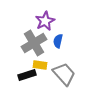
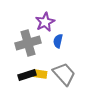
purple star: moved 1 px down
gray cross: moved 6 px left; rotated 15 degrees clockwise
yellow rectangle: moved 9 px down
